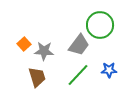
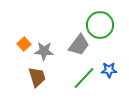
green line: moved 6 px right, 3 px down
